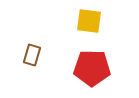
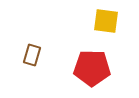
yellow square: moved 17 px right
